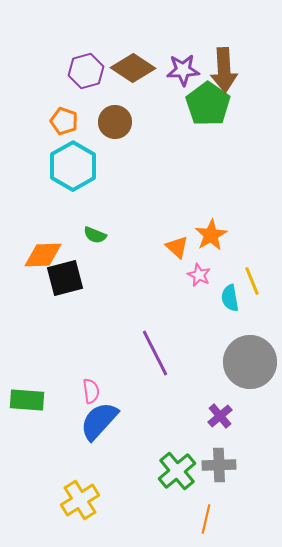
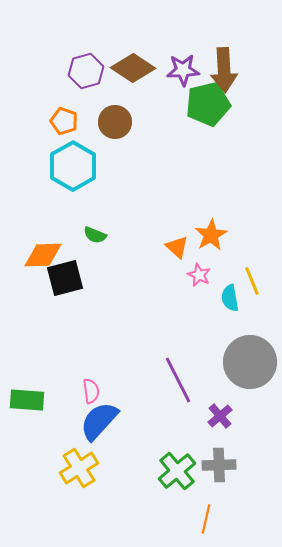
green pentagon: rotated 24 degrees clockwise
purple line: moved 23 px right, 27 px down
yellow cross: moved 1 px left, 32 px up
